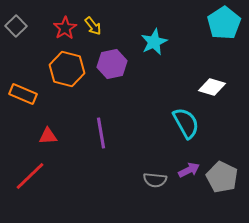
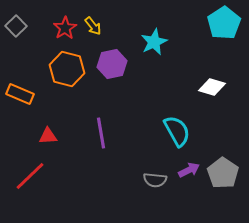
orange rectangle: moved 3 px left
cyan semicircle: moved 9 px left, 8 px down
gray pentagon: moved 1 px right, 4 px up; rotated 8 degrees clockwise
